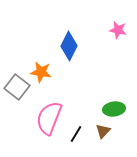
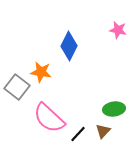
pink semicircle: rotated 68 degrees counterclockwise
black line: moved 2 px right; rotated 12 degrees clockwise
